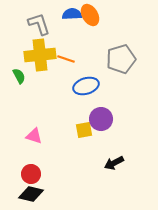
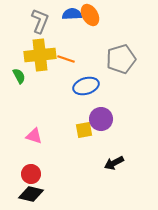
gray L-shape: moved 1 px right, 3 px up; rotated 40 degrees clockwise
